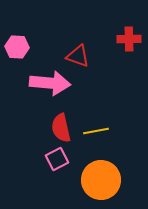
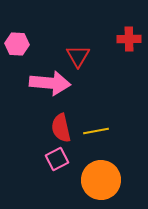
pink hexagon: moved 3 px up
red triangle: rotated 40 degrees clockwise
